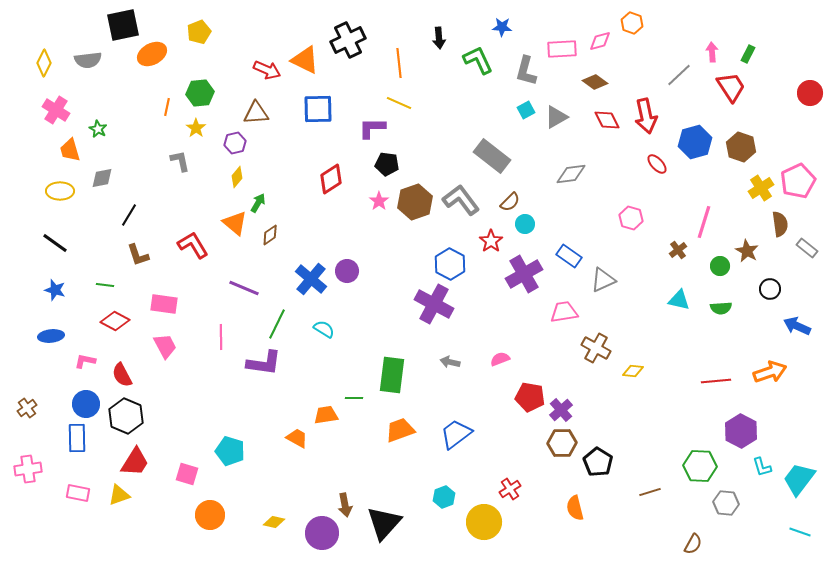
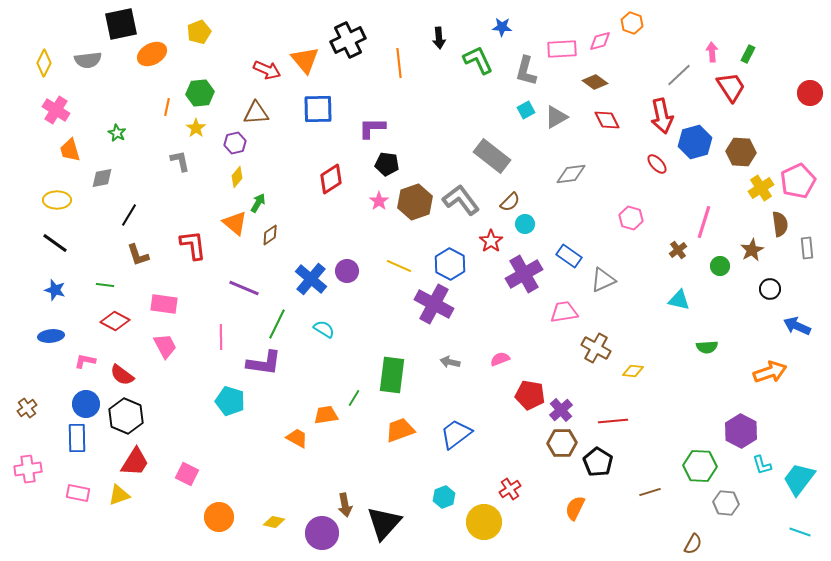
black square at (123, 25): moved 2 px left, 1 px up
orange triangle at (305, 60): rotated 24 degrees clockwise
yellow line at (399, 103): moved 163 px down
red arrow at (646, 116): moved 16 px right
green star at (98, 129): moved 19 px right, 4 px down
brown hexagon at (741, 147): moved 5 px down; rotated 16 degrees counterclockwise
yellow ellipse at (60, 191): moved 3 px left, 9 px down
red L-shape at (193, 245): rotated 24 degrees clockwise
gray rectangle at (807, 248): rotated 45 degrees clockwise
brown star at (747, 251): moved 5 px right, 1 px up; rotated 15 degrees clockwise
green semicircle at (721, 308): moved 14 px left, 39 px down
red semicircle at (122, 375): rotated 25 degrees counterclockwise
red line at (716, 381): moved 103 px left, 40 px down
red pentagon at (530, 397): moved 2 px up
green line at (354, 398): rotated 60 degrees counterclockwise
cyan pentagon at (230, 451): moved 50 px up
cyan L-shape at (762, 467): moved 2 px up
pink square at (187, 474): rotated 10 degrees clockwise
orange semicircle at (575, 508): rotated 40 degrees clockwise
orange circle at (210, 515): moved 9 px right, 2 px down
